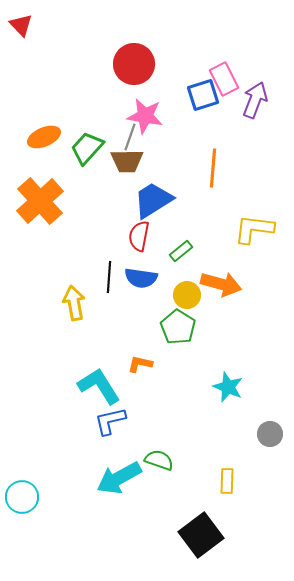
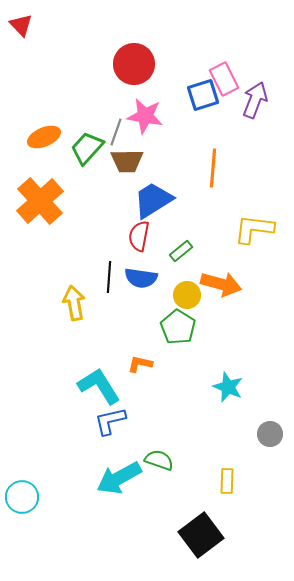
gray line: moved 14 px left, 5 px up
